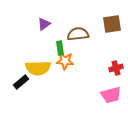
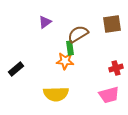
purple triangle: moved 1 px right, 2 px up
brown semicircle: rotated 25 degrees counterclockwise
green rectangle: moved 10 px right
yellow semicircle: moved 18 px right, 26 px down
black rectangle: moved 5 px left, 13 px up
pink trapezoid: moved 2 px left
